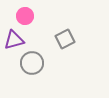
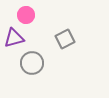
pink circle: moved 1 px right, 1 px up
purple triangle: moved 2 px up
